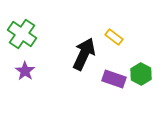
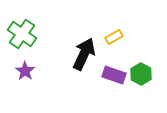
yellow rectangle: rotated 66 degrees counterclockwise
purple rectangle: moved 4 px up
